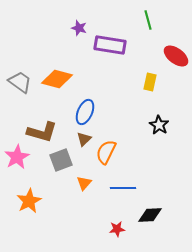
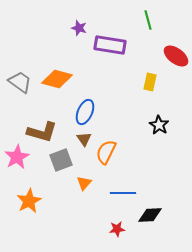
brown triangle: rotated 21 degrees counterclockwise
blue line: moved 5 px down
